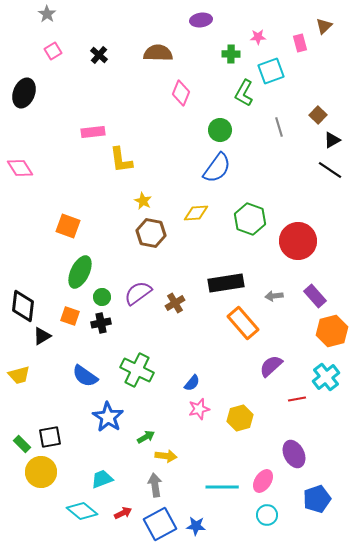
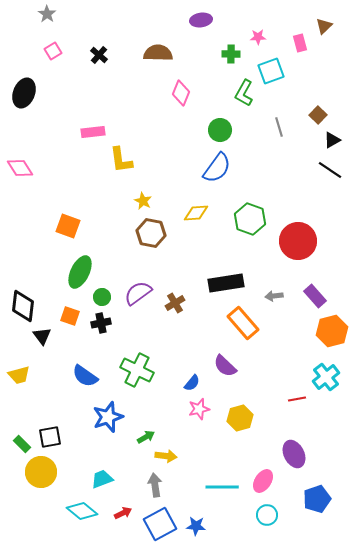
black triangle at (42, 336): rotated 36 degrees counterclockwise
purple semicircle at (271, 366): moved 46 px left; rotated 95 degrees counterclockwise
blue star at (108, 417): rotated 20 degrees clockwise
